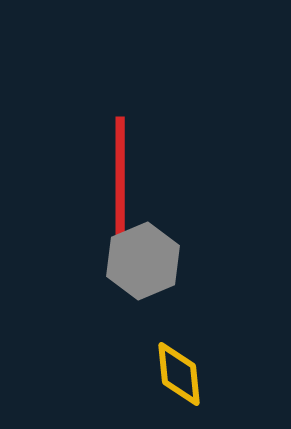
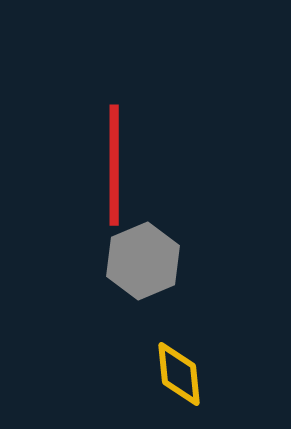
red line: moved 6 px left, 12 px up
